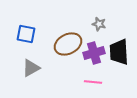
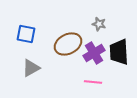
purple cross: rotated 15 degrees counterclockwise
